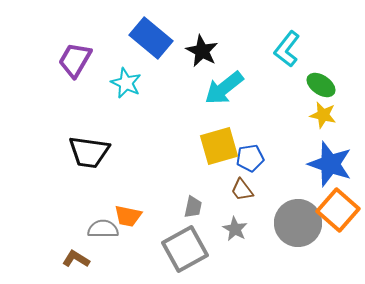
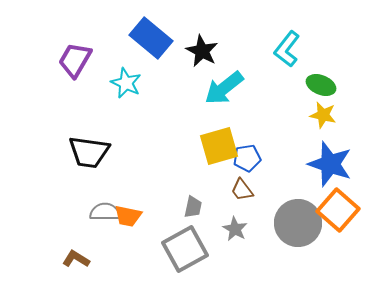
green ellipse: rotated 12 degrees counterclockwise
blue pentagon: moved 3 px left
gray semicircle: moved 2 px right, 17 px up
